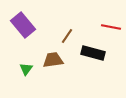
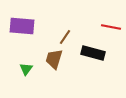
purple rectangle: moved 1 px left, 1 px down; rotated 45 degrees counterclockwise
brown line: moved 2 px left, 1 px down
brown trapezoid: moved 1 px right, 1 px up; rotated 65 degrees counterclockwise
